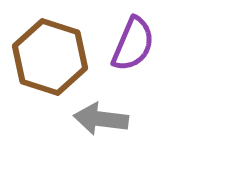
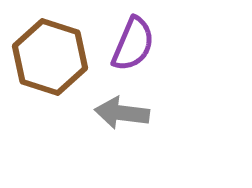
gray arrow: moved 21 px right, 6 px up
